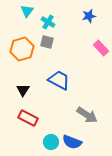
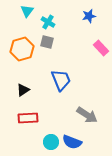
blue trapezoid: moved 2 px right; rotated 40 degrees clockwise
black triangle: rotated 24 degrees clockwise
red rectangle: rotated 30 degrees counterclockwise
